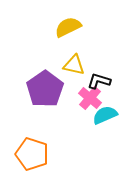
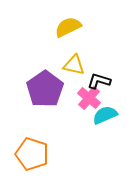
pink cross: moved 1 px left
